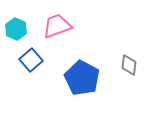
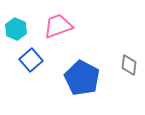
pink trapezoid: moved 1 px right
